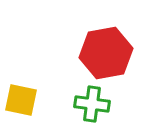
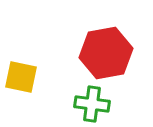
yellow square: moved 23 px up
